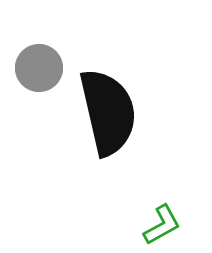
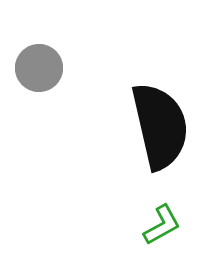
black semicircle: moved 52 px right, 14 px down
